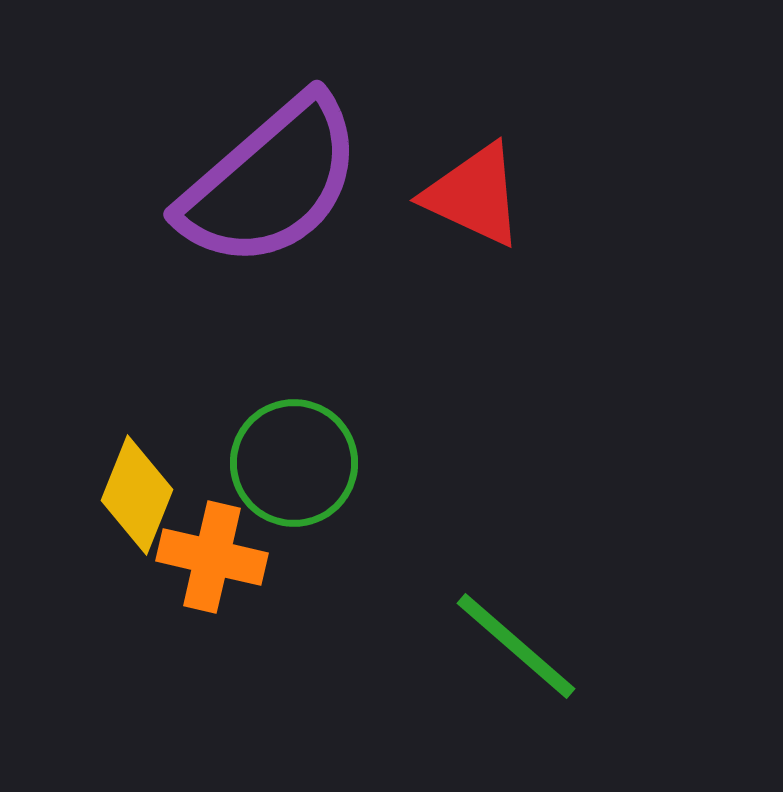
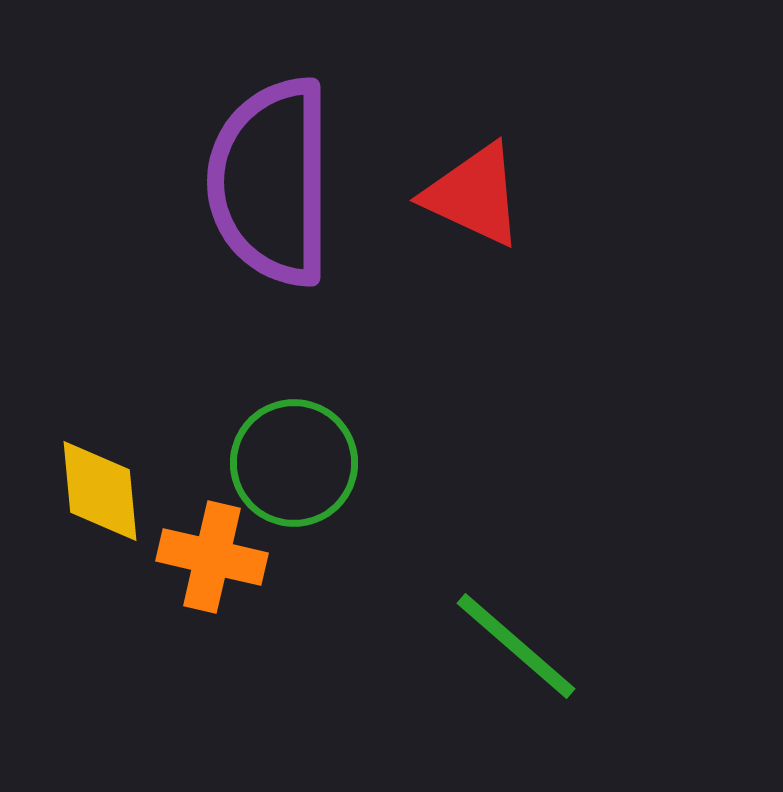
purple semicircle: rotated 131 degrees clockwise
yellow diamond: moved 37 px left, 4 px up; rotated 27 degrees counterclockwise
